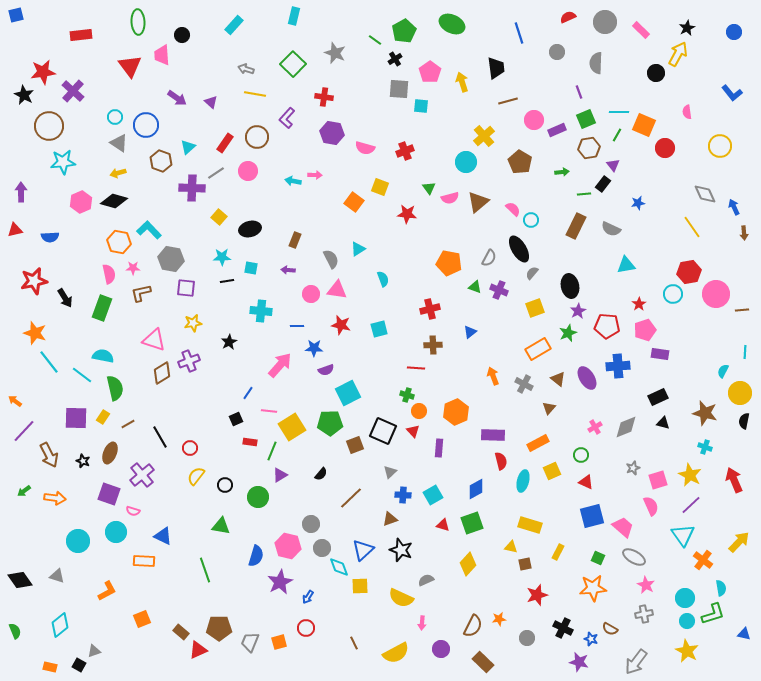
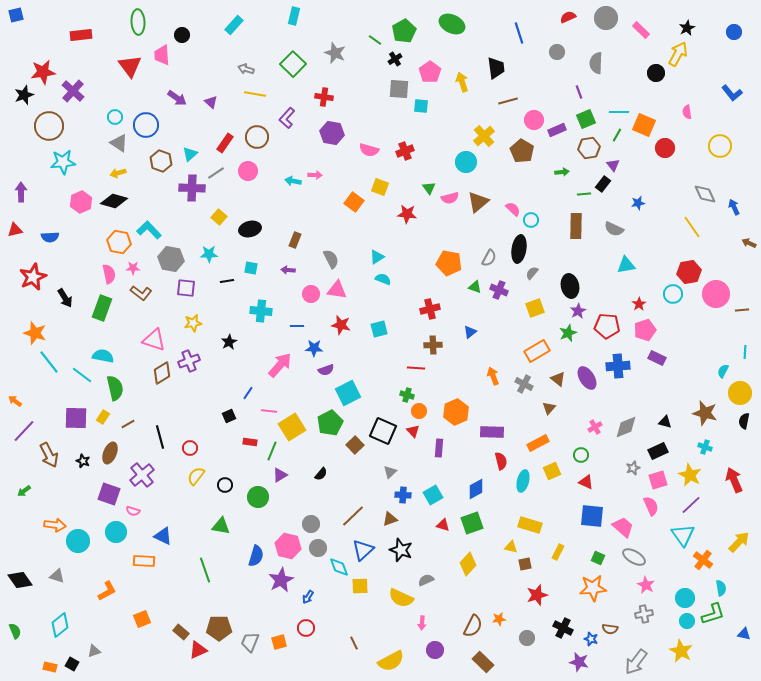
gray circle at (605, 22): moved 1 px right, 4 px up
black star at (24, 95): rotated 24 degrees clockwise
cyan triangle at (188, 147): moved 2 px right, 7 px down
pink semicircle at (365, 148): moved 4 px right, 2 px down
brown pentagon at (520, 162): moved 2 px right, 11 px up
brown rectangle at (576, 226): rotated 25 degrees counterclockwise
gray semicircle at (611, 229): moved 3 px right
brown arrow at (744, 233): moved 5 px right, 10 px down; rotated 120 degrees clockwise
cyan triangle at (358, 249): moved 19 px right, 8 px down
black ellipse at (519, 249): rotated 40 degrees clockwise
cyan star at (222, 257): moved 13 px left, 3 px up
cyan semicircle at (383, 279): rotated 49 degrees counterclockwise
red star at (34, 281): moved 1 px left, 4 px up; rotated 12 degrees counterclockwise
brown L-shape at (141, 293): rotated 130 degrees counterclockwise
orange rectangle at (538, 349): moved 1 px left, 2 px down
purple rectangle at (660, 354): moved 3 px left, 4 px down; rotated 18 degrees clockwise
black rectangle at (658, 397): moved 54 px down
black square at (236, 419): moved 7 px left, 3 px up
green pentagon at (330, 423): rotated 25 degrees counterclockwise
black triangle at (663, 423): moved 2 px right, 1 px up
purple rectangle at (493, 435): moved 1 px left, 3 px up
black line at (160, 437): rotated 15 degrees clockwise
brown square at (355, 445): rotated 24 degrees counterclockwise
orange arrow at (55, 498): moved 27 px down
brown line at (351, 498): moved 2 px right, 18 px down
blue square at (592, 516): rotated 20 degrees clockwise
gray circle at (322, 548): moved 4 px left
purple star at (280, 582): moved 1 px right, 2 px up
brown semicircle at (610, 629): rotated 21 degrees counterclockwise
purple circle at (441, 649): moved 6 px left, 1 px down
yellow star at (687, 651): moved 6 px left
yellow semicircle at (396, 653): moved 5 px left, 8 px down
black square at (79, 665): moved 7 px left, 1 px up
